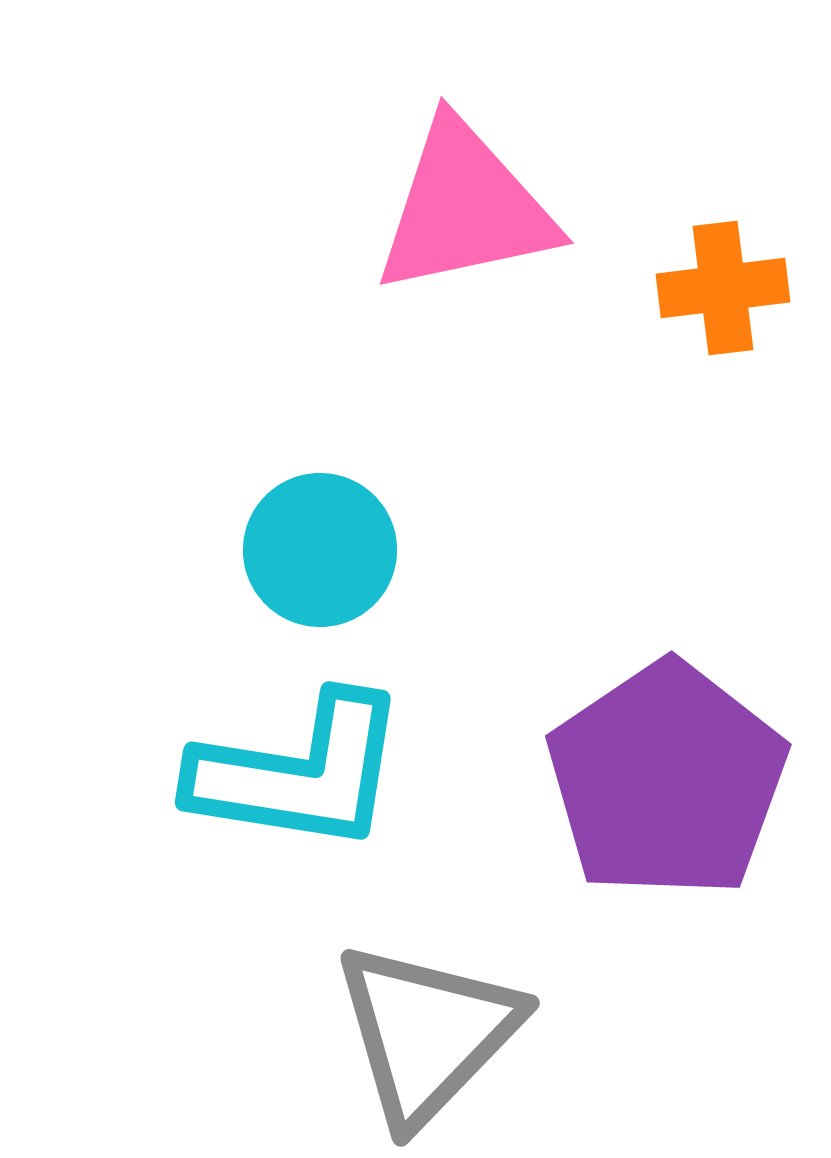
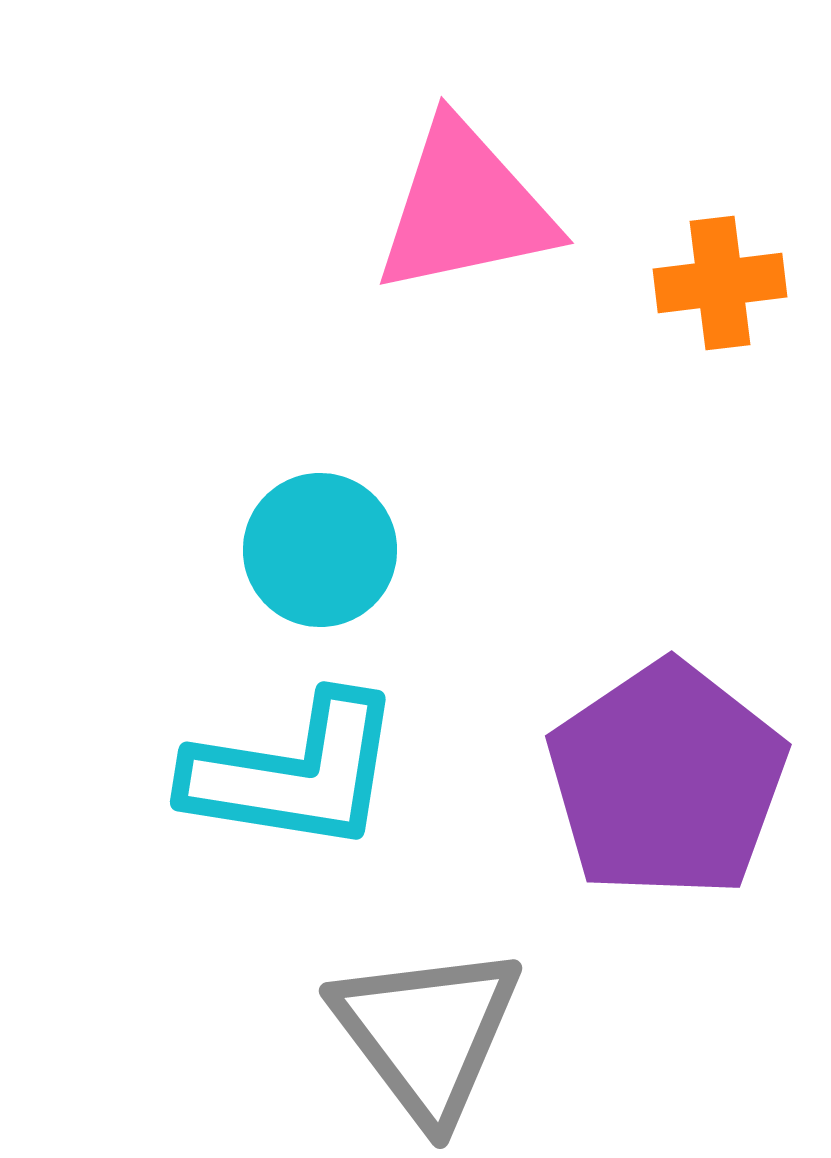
orange cross: moved 3 px left, 5 px up
cyan L-shape: moved 5 px left
gray triangle: rotated 21 degrees counterclockwise
